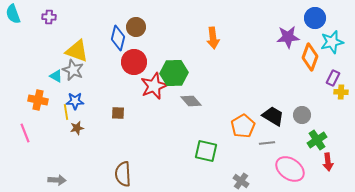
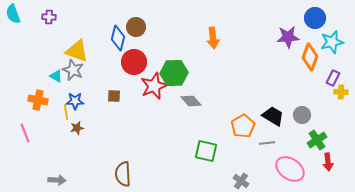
brown square: moved 4 px left, 17 px up
